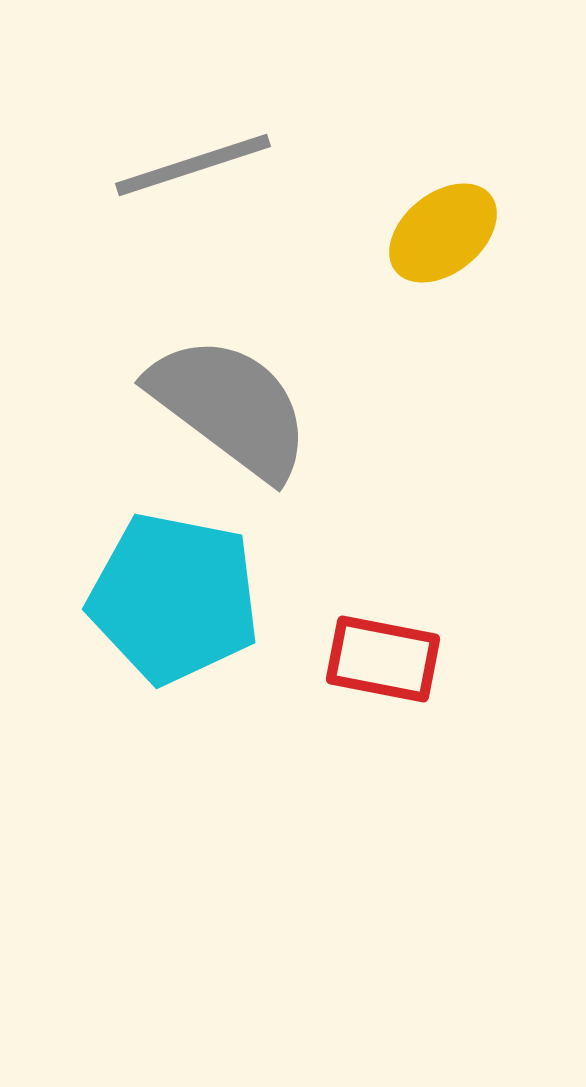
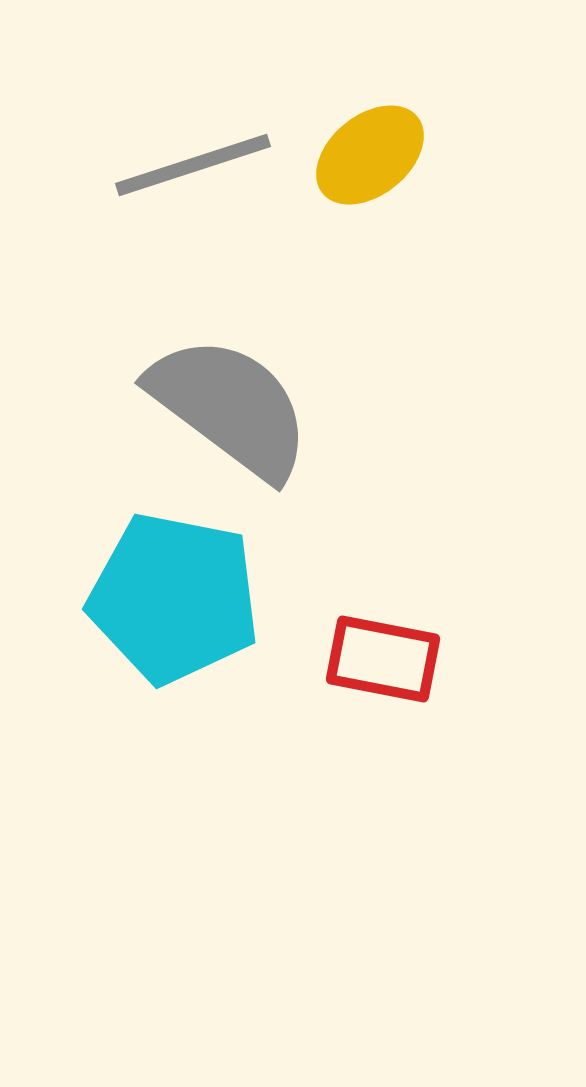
yellow ellipse: moved 73 px left, 78 px up
